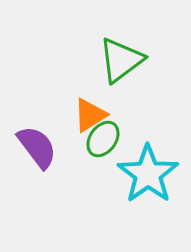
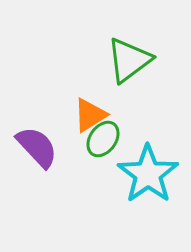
green triangle: moved 8 px right
purple semicircle: rotated 6 degrees counterclockwise
